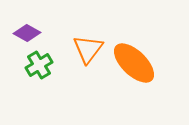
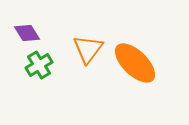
purple diamond: rotated 28 degrees clockwise
orange ellipse: moved 1 px right
